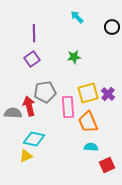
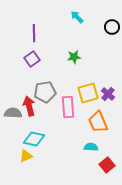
orange trapezoid: moved 10 px right
red square: rotated 14 degrees counterclockwise
